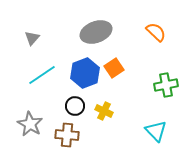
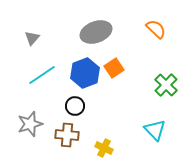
orange semicircle: moved 3 px up
green cross: rotated 35 degrees counterclockwise
yellow cross: moved 37 px down
gray star: rotated 25 degrees clockwise
cyan triangle: moved 1 px left, 1 px up
